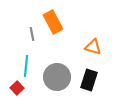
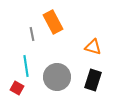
cyan line: rotated 15 degrees counterclockwise
black rectangle: moved 4 px right
red square: rotated 16 degrees counterclockwise
